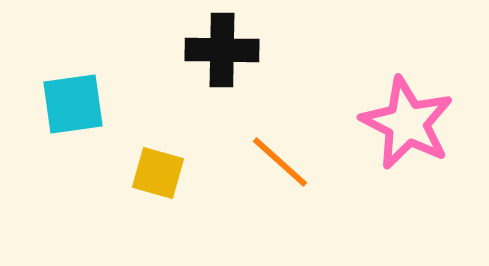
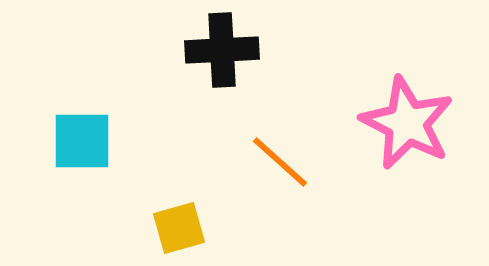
black cross: rotated 4 degrees counterclockwise
cyan square: moved 9 px right, 37 px down; rotated 8 degrees clockwise
yellow square: moved 21 px right, 55 px down; rotated 32 degrees counterclockwise
